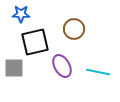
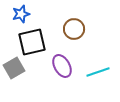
blue star: rotated 18 degrees counterclockwise
black square: moved 3 px left
gray square: rotated 30 degrees counterclockwise
cyan line: rotated 30 degrees counterclockwise
